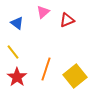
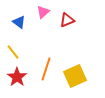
blue triangle: moved 2 px right, 1 px up
yellow square: rotated 15 degrees clockwise
